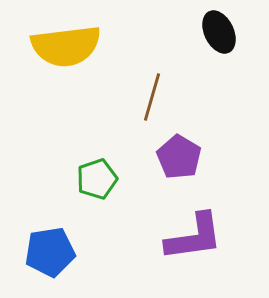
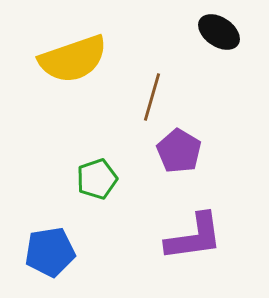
black ellipse: rotated 30 degrees counterclockwise
yellow semicircle: moved 7 px right, 13 px down; rotated 12 degrees counterclockwise
purple pentagon: moved 6 px up
